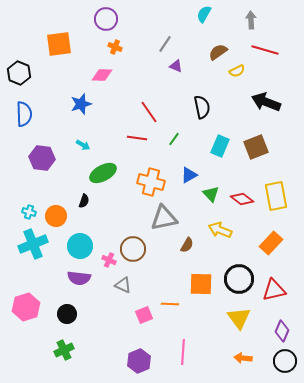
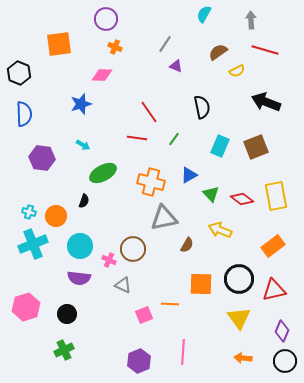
orange rectangle at (271, 243): moved 2 px right, 3 px down; rotated 10 degrees clockwise
